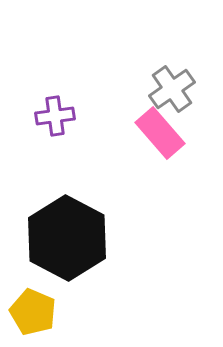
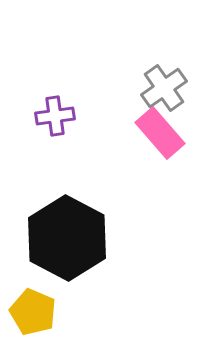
gray cross: moved 8 px left, 1 px up
